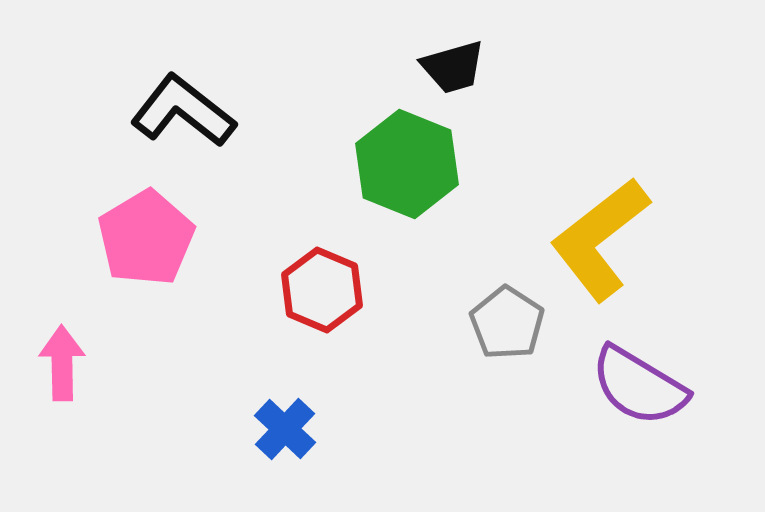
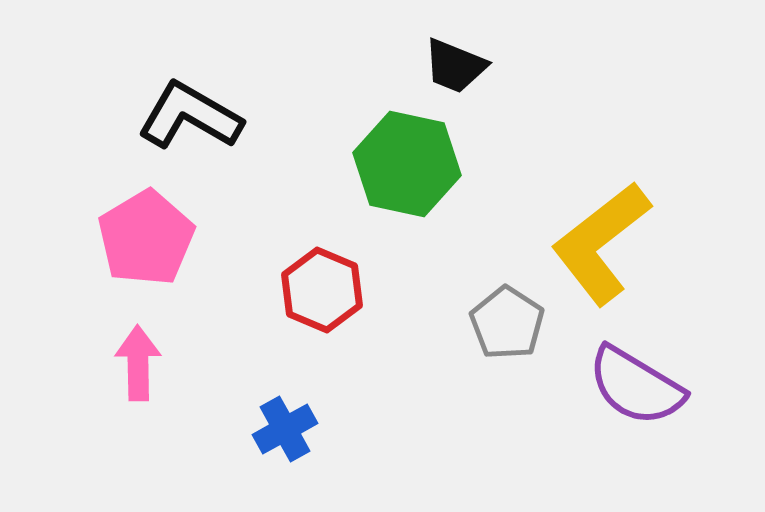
black trapezoid: moved 2 px right, 1 px up; rotated 38 degrees clockwise
black L-shape: moved 7 px right, 5 px down; rotated 8 degrees counterclockwise
green hexagon: rotated 10 degrees counterclockwise
yellow L-shape: moved 1 px right, 4 px down
pink arrow: moved 76 px right
purple semicircle: moved 3 px left
blue cross: rotated 18 degrees clockwise
